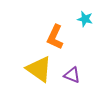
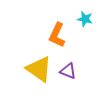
orange L-shape: moved 2 px right, 2 px up
purple triangle: moved 4 px left, 4 px up
